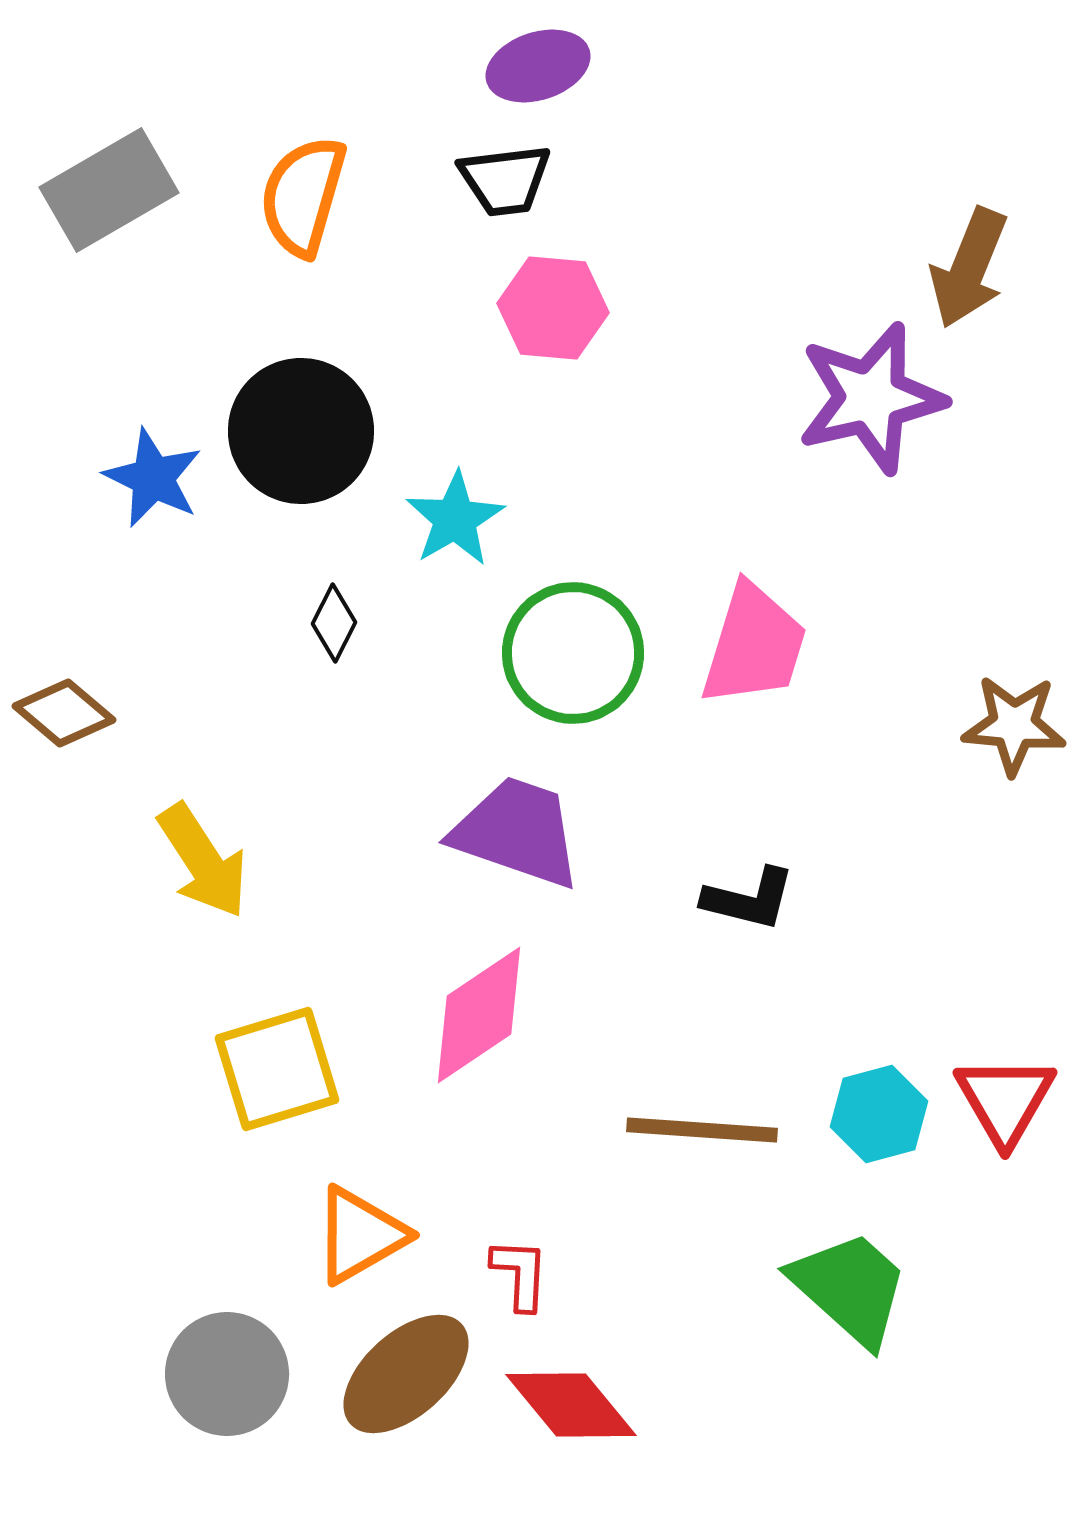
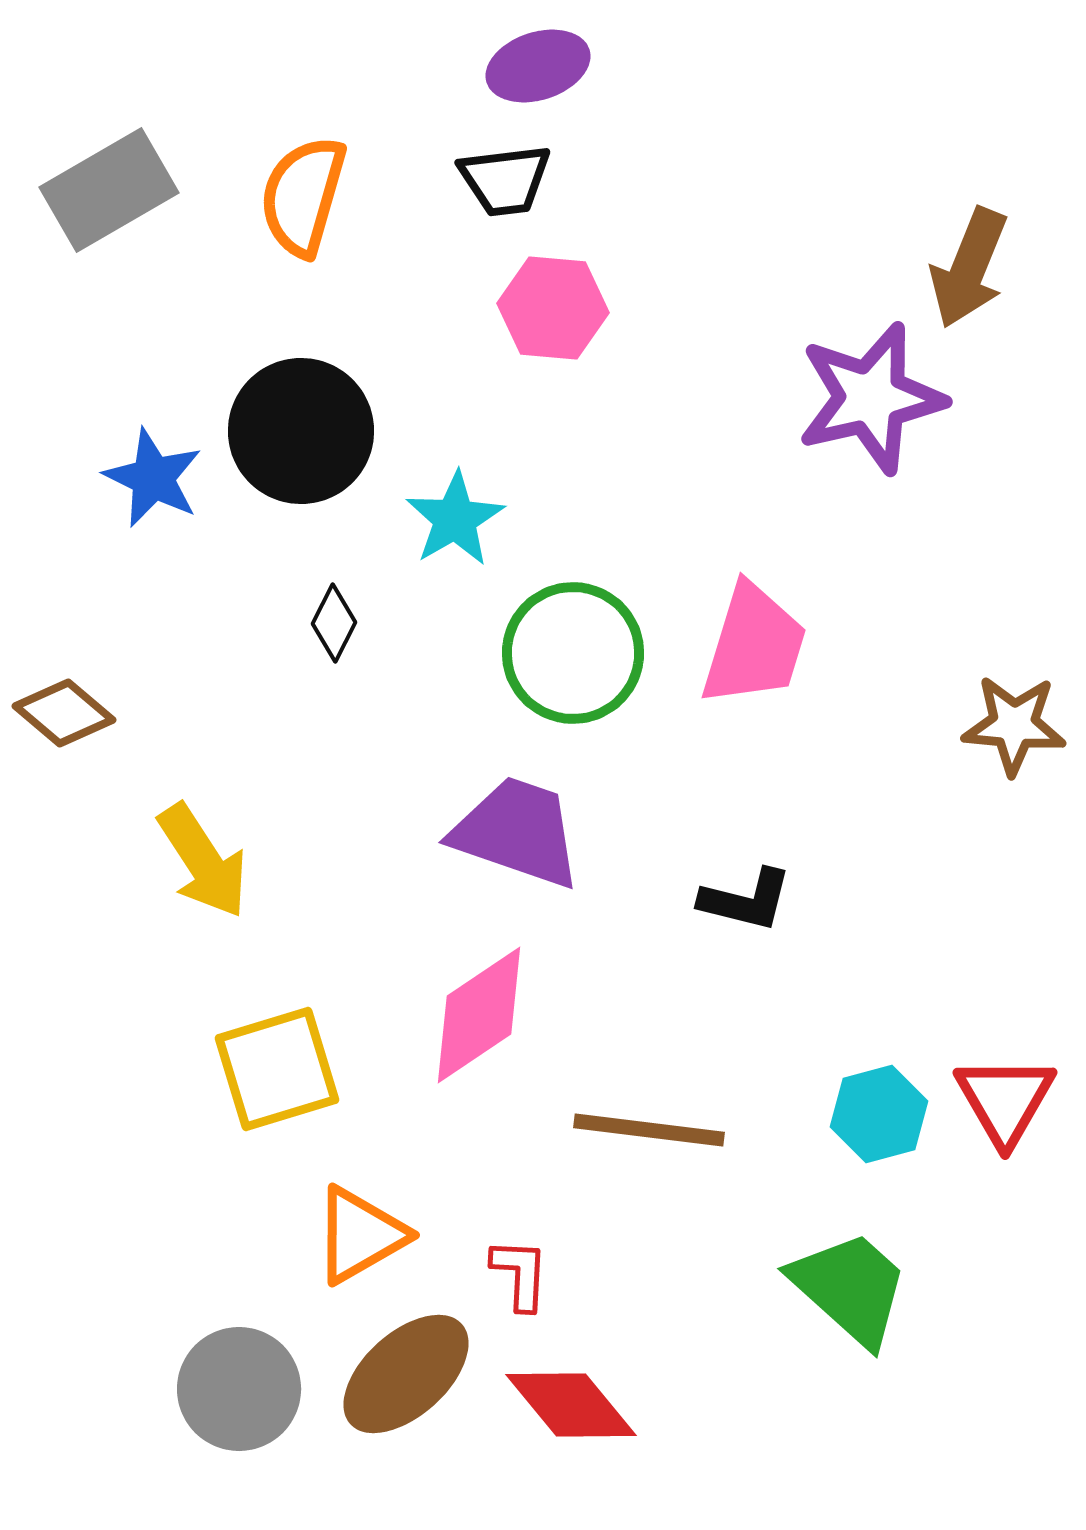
black L-shape: moved 3 px left, 1 px down
brown line: moved 53 px left; rotated 3 degrees clockwise
gray circle: moved 12 px right, 15 px down
